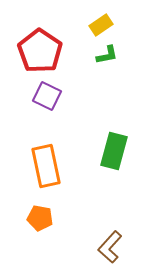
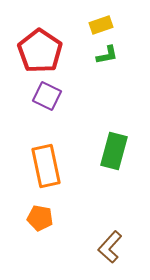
yellow rectangle: rotated 15 degrees clockwise
